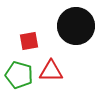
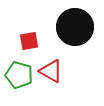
black circle: moved 1 px left, 1 px down
red triangle: rotated 30 degrees clockwise
